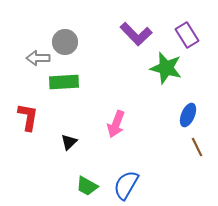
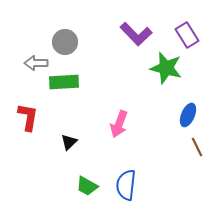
gray arrow: moved 2 px left, 5 px down
pink arrow: moved 3 px right
blue semicircle: rotated 24 degrees counterclockwise
